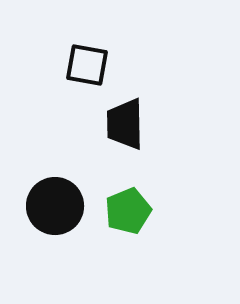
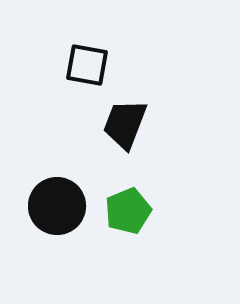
black trapezoid: rotated 22 degrees clockwise
black circle: moved 2 px right
